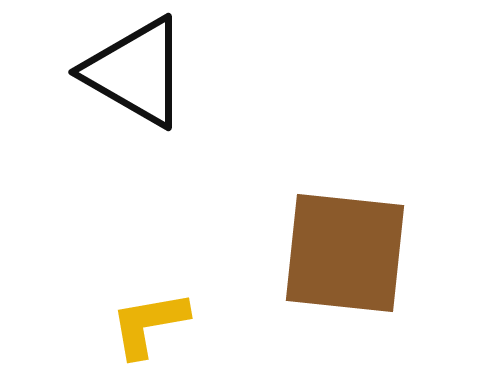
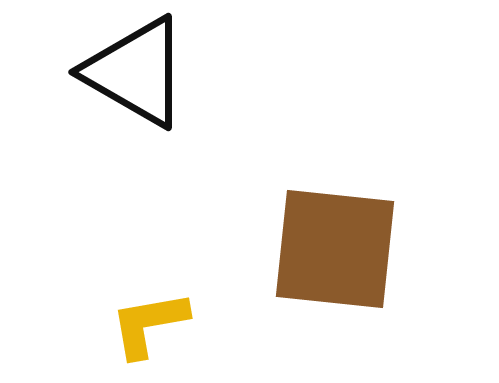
brown square: moved 10 px left, 4 px up
